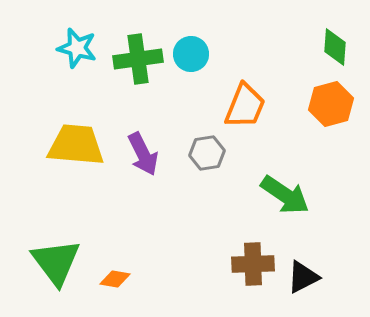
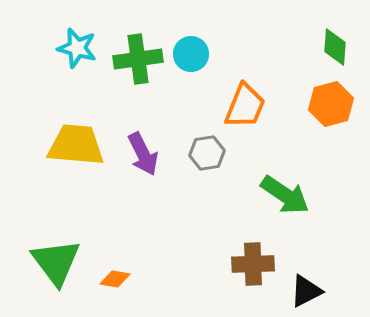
black triangle: moved 3 px right, 14 px down
